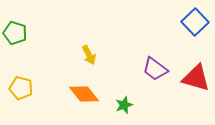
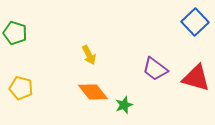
orange diamond: moved 9 px right, 2 px up
